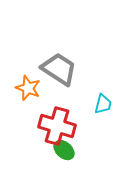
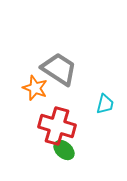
orange star: moved 7 px right
cyan trapezoid: moved 2 px right
